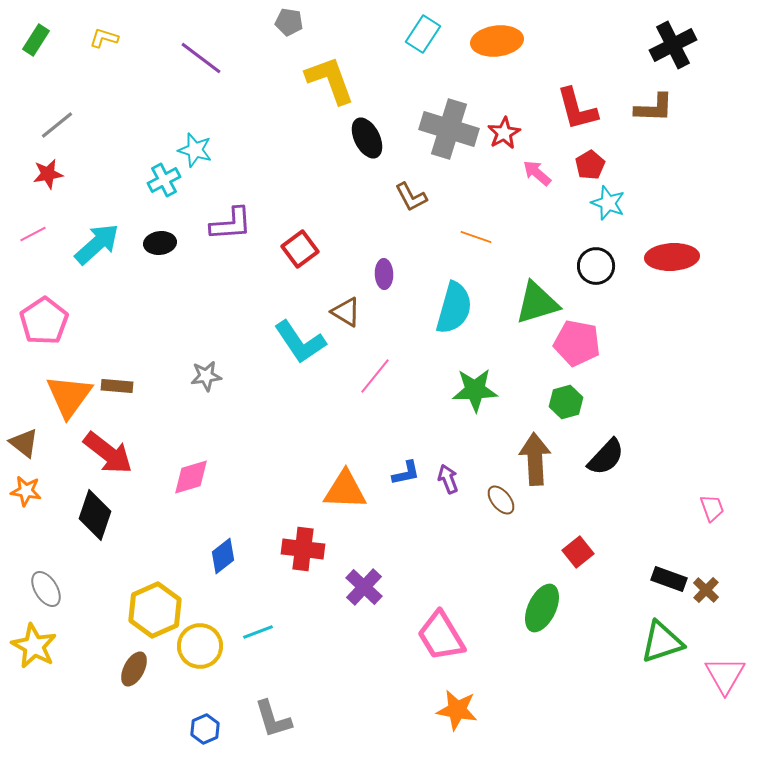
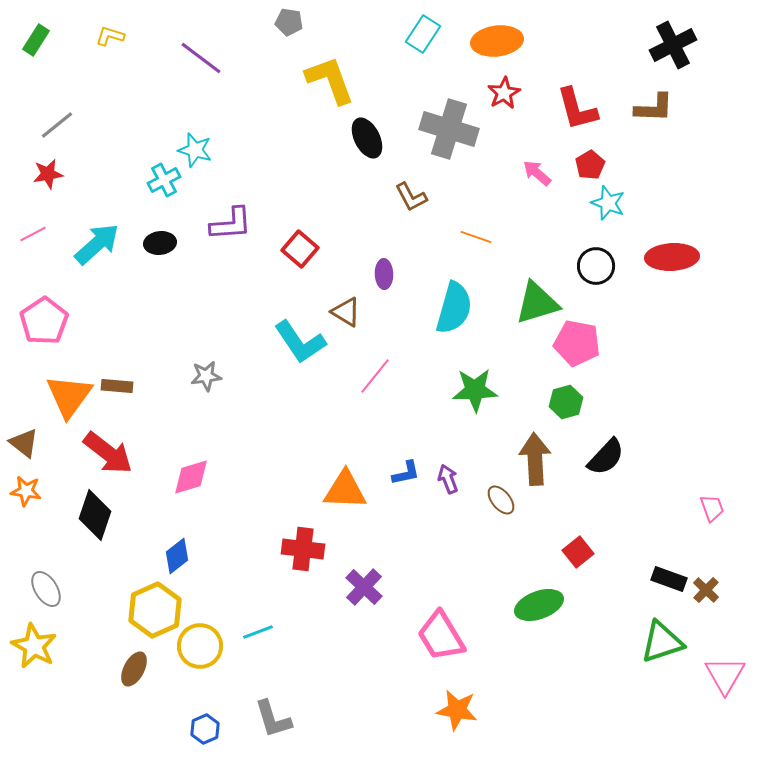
yellow L-shape at (104, 38): moved 6 px right, 2 px up
red star at (504, 133): moved 40 px up
red square at (300, 249): rotated 12 degrees counterclockwise
blue diamond at (223, 556): moved 46 px left
green ellipse at (542, 608): moved 3 px left, 3 px up; rotated 45 degrees clockwise
